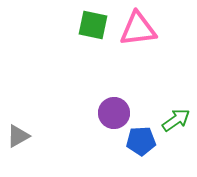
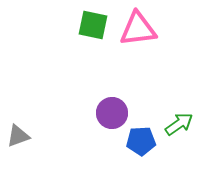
purple circle: moved 2 px left
green arrow: moved 3 px right, 4 px down
gray triangle: rotated 10 degrees clockwise
